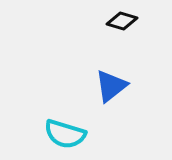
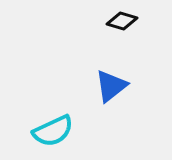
cyan semicircle: moved 12 px left, 3 px up; rotated 42 degrees counterclockwise
